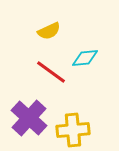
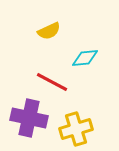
red line: moved 1 px right, 10 px down; rotated 8 degrees counterclockwise
purple cross: rotated 30 degrees counterclockwise
yellow cross: moved 3 px right, 1 px up; rotated 12 degrees counterclockwise
